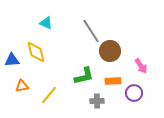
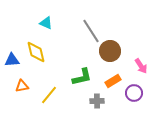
green L-shape: moved 2 px left, 1 px down
orange rectangle: rotated 28 degrees counterclockwise
